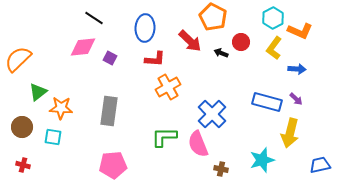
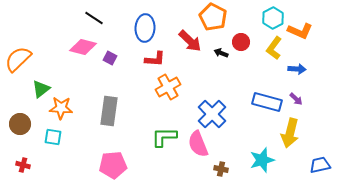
pink diamond: rotated 20 degrees clockwise
green triangle: moved 3 px right, 3 px up
brown circle: moved 2 px left, 3 px up
